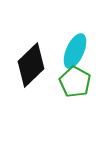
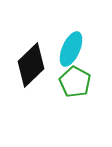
cyan ellipse: moved 4 px left, 2 px up
